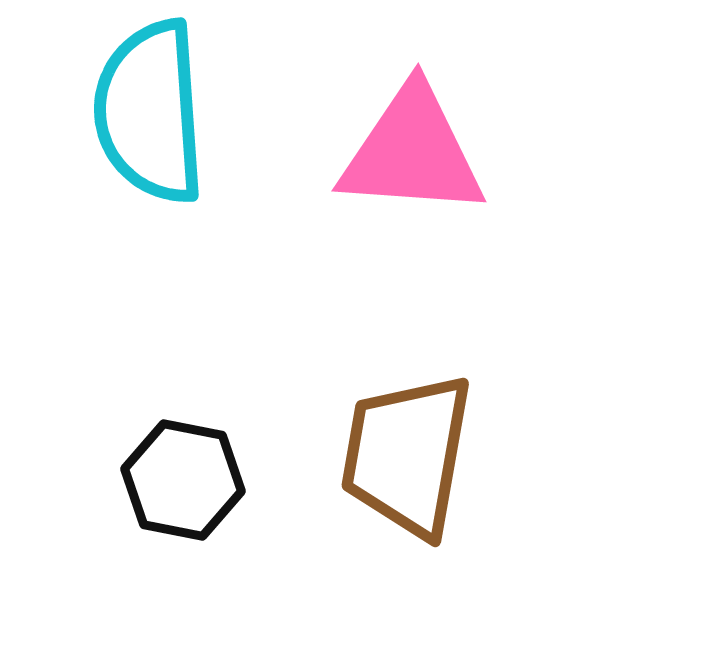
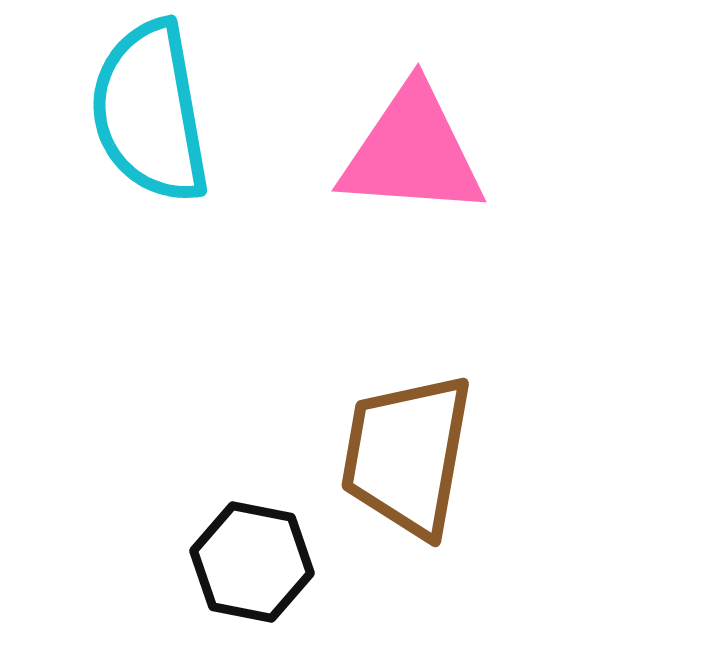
cyan semicircle: rotated 6 degrees counterclockwise
black hexagon: moved 69 px right, 82 px down
